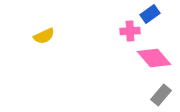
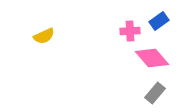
blue rectangle: moved 9 px right, 7 px down
pink diamond: moved 2 px left
gray rectangle: moved 6 px left, 2 px up
